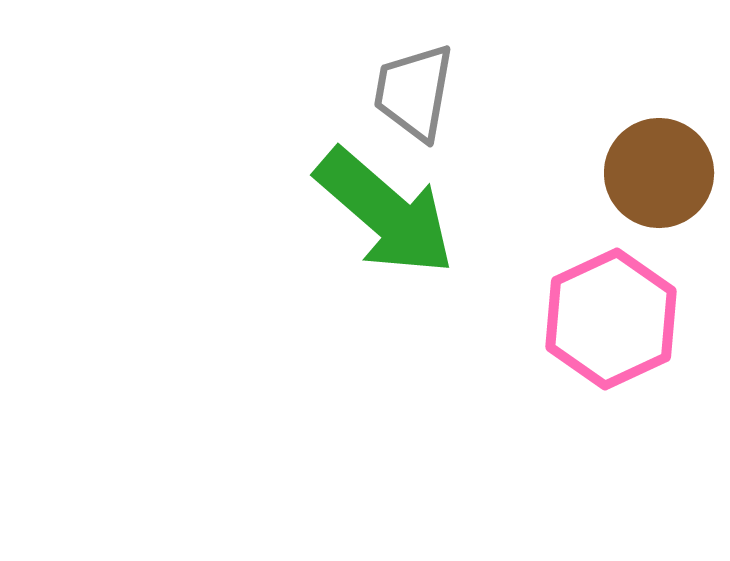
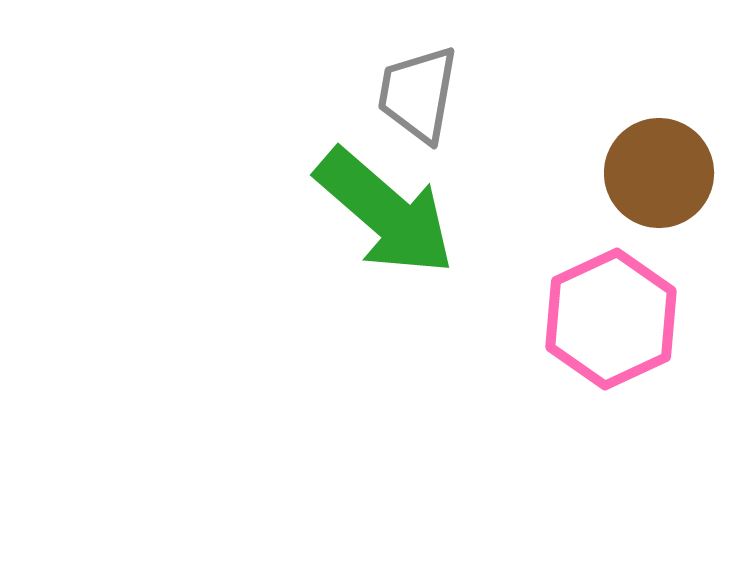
gray trapezoid: moved 4 px right, 2 px down
